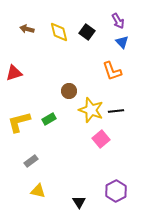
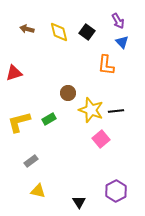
orange L-shape: moved 6 px left, 6 px up; rotated 25 degrees clockwise
brown circle: moved 1 px left, 2 px down
